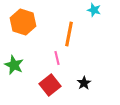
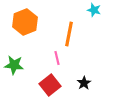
orange hexagon: moved 2 px right; rotated 20 degrees clockwise
green star: rotated 18 degrees counterclockwise
